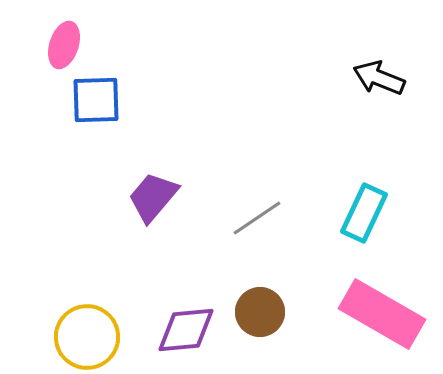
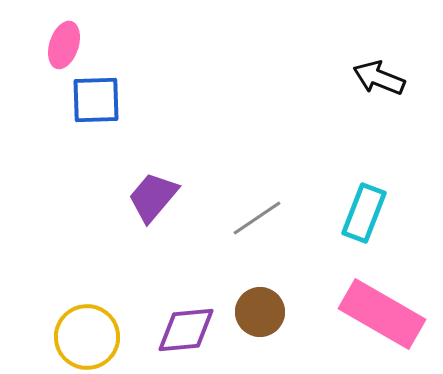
cyan rectangle: rotated 4 degrees counterclockwise
